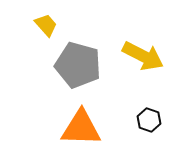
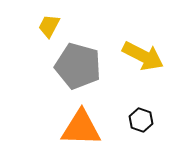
yellow trapezoid: moved 3 px right, 1 px down; rotated 110 degrees counterclockwise
gray pentagon: moved 1 px down
black hexagon: moved 8 px left
